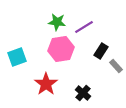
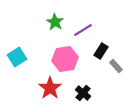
green star: moved 2 px left; rotated 24 degrees clockwise
purple line: moved 1 px left, 3 px down
pink hexagon: moved 4 px right, 10 px down
cyan square: rotated 12 degrees counterclockwise
red star: moved 4 px right, 4 px down
